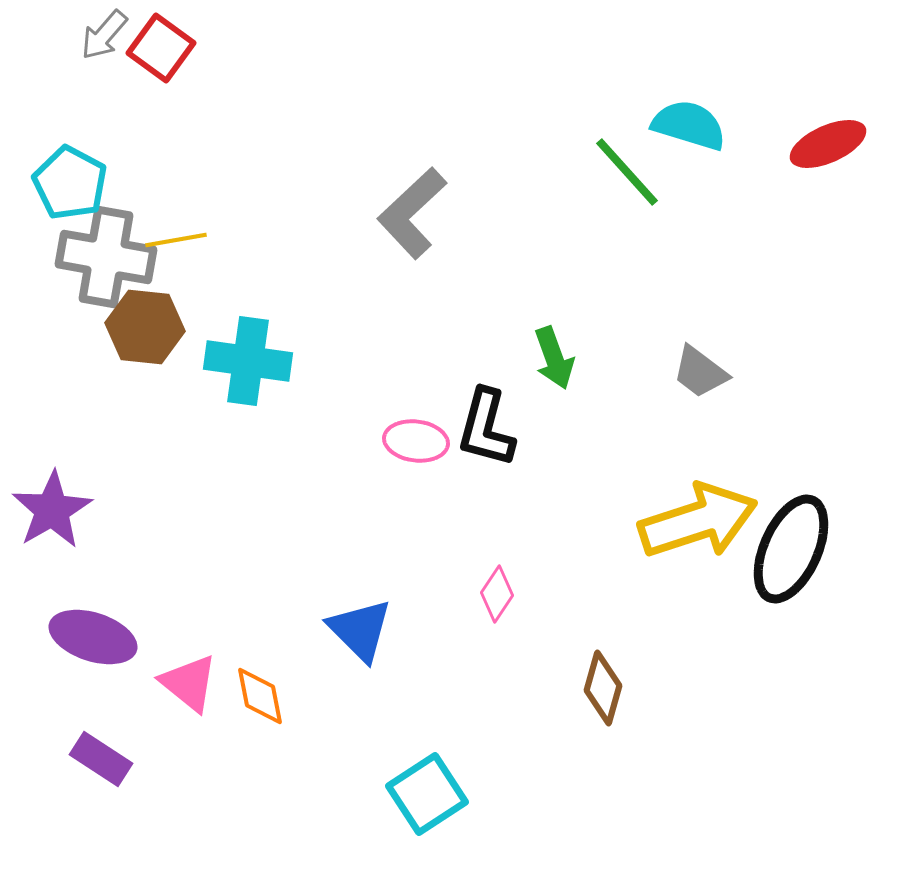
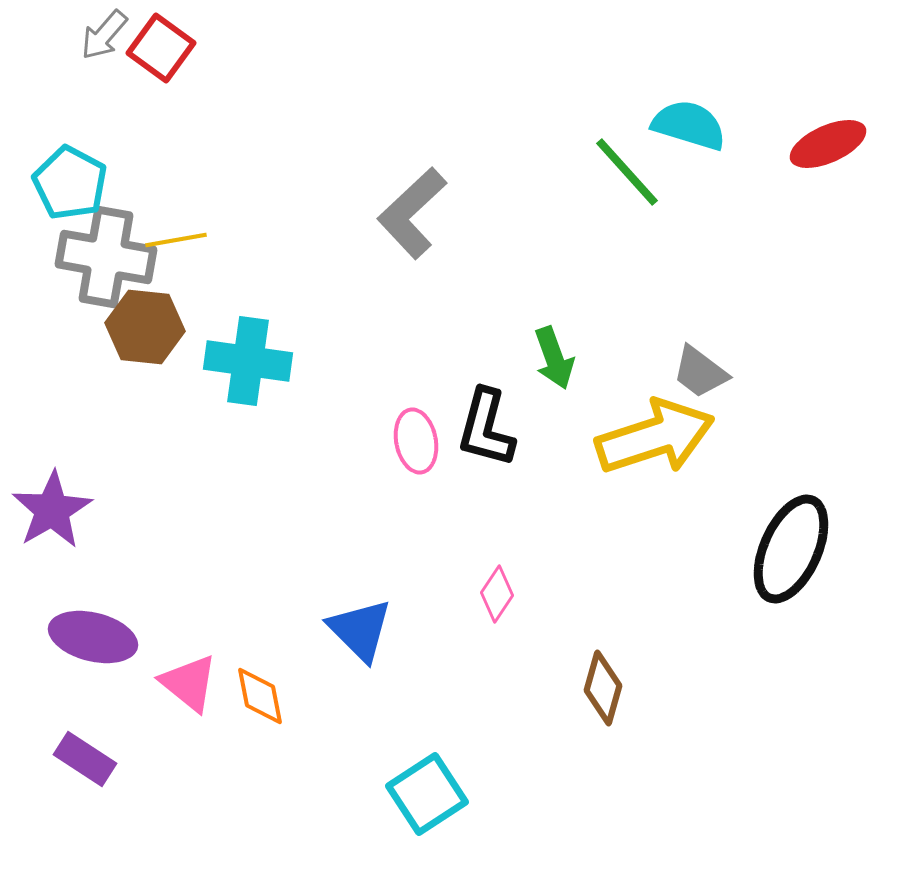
pink ellipse: rotated 72 degrees clockwise
yellow arrow: moved 43 px left, 84 px up
purple ellipse: rotated 4 degrees counterclockwise
purple rectangle: moved 16 px left
